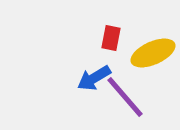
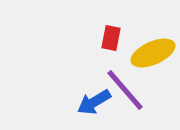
blue arrow: moved 24 px down
purple line: moved 7 px up
